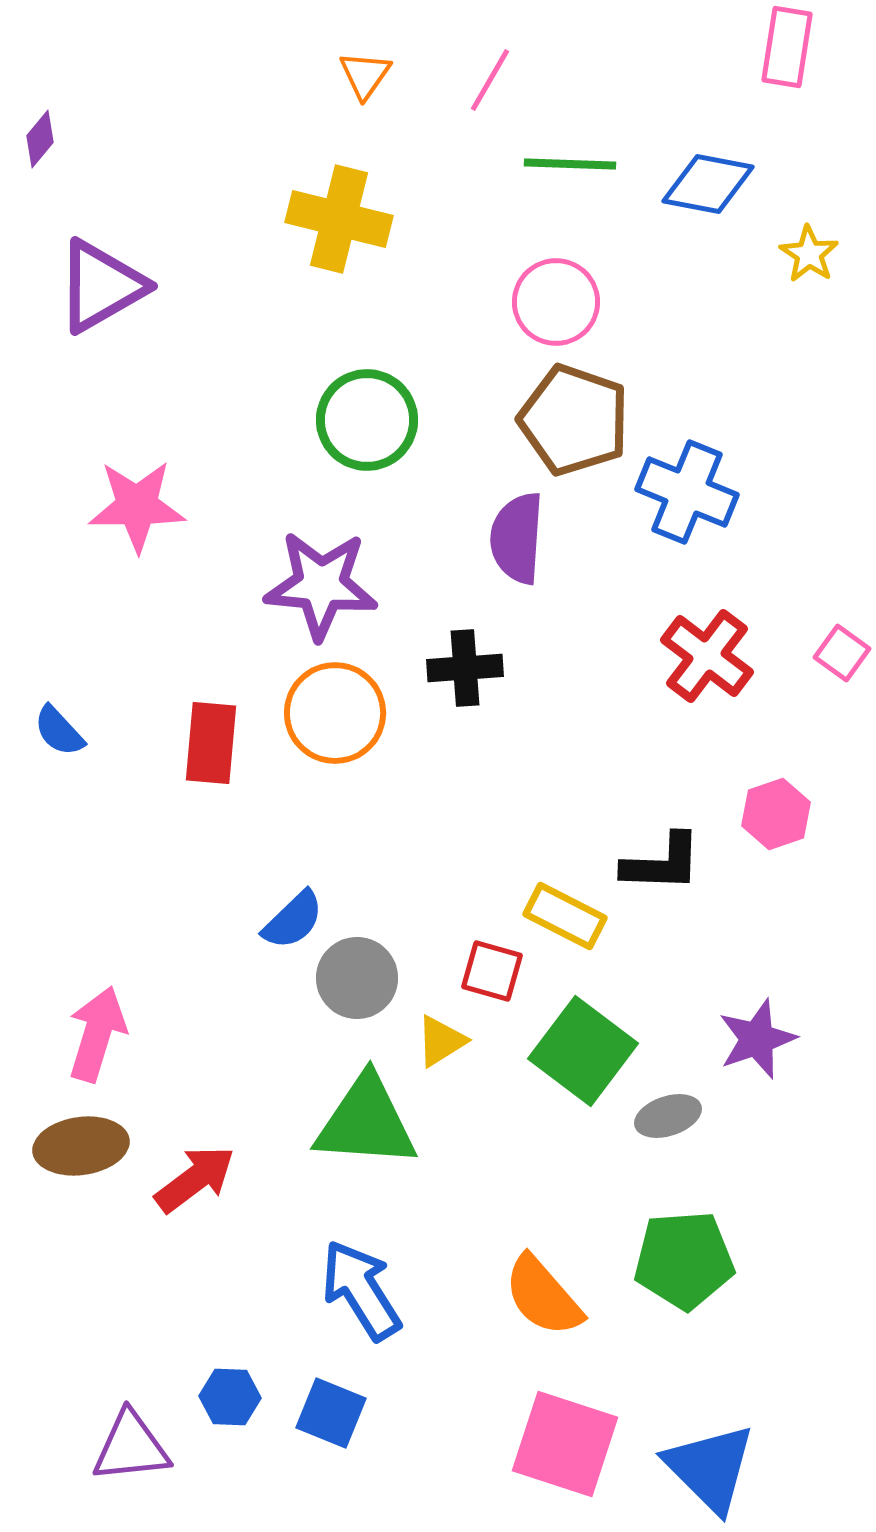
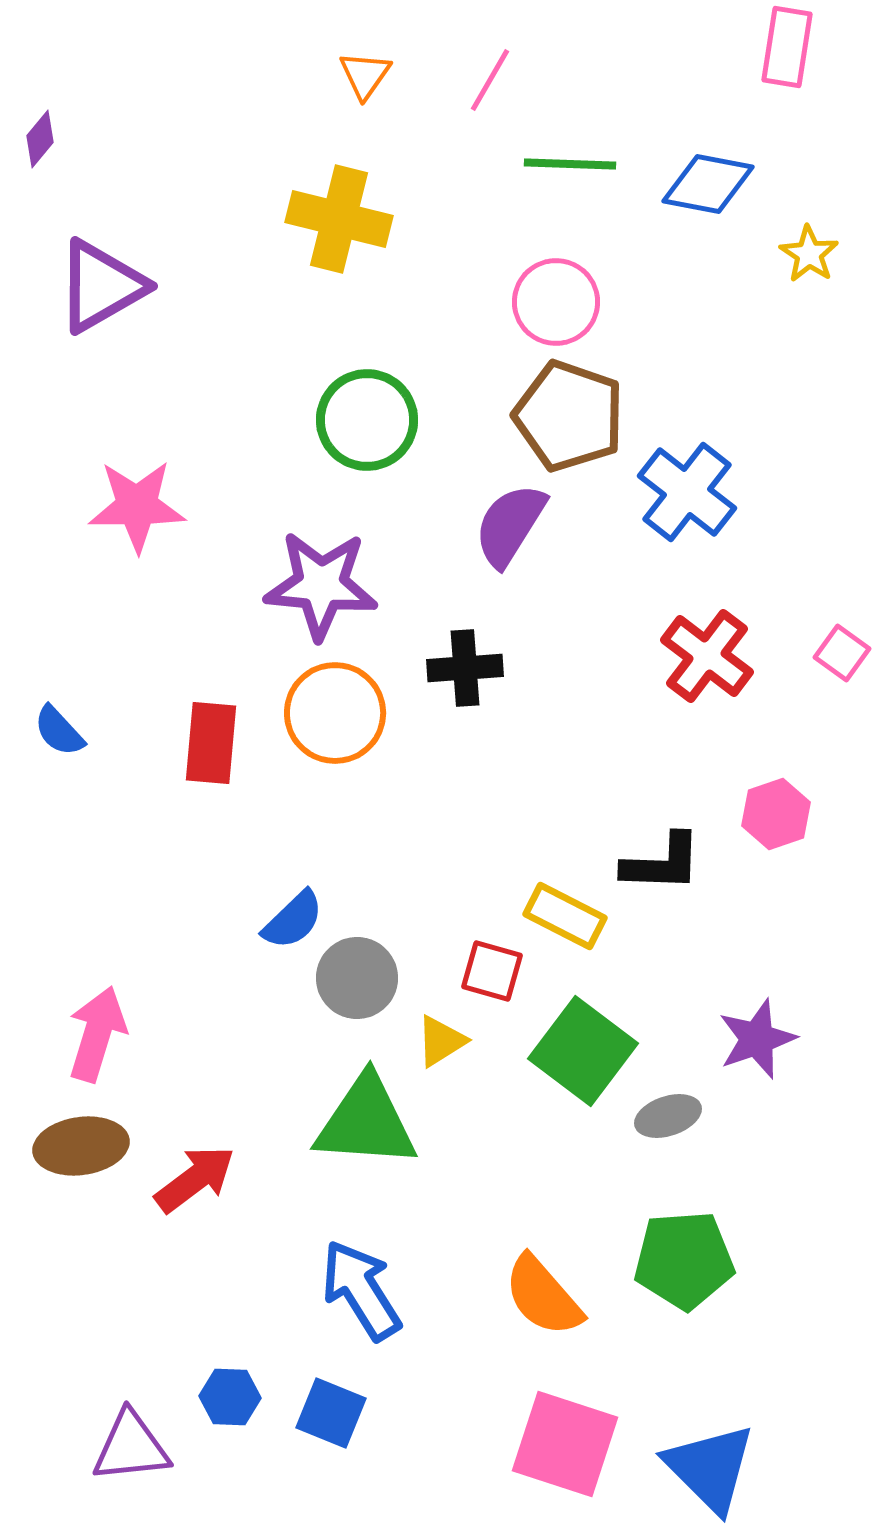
brown pentagon at (574, 420): moved 5 px left, 4 px up
blue cross at (687, 492): rotated 16 degrees clockwise
purple semicircle at (517, 538): moved 7 px left, 13 px up; rotated 28 degrees clockwise
